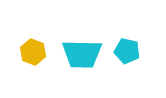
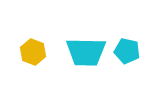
cyan trapezoid: moved 4 px right, 2 px up
